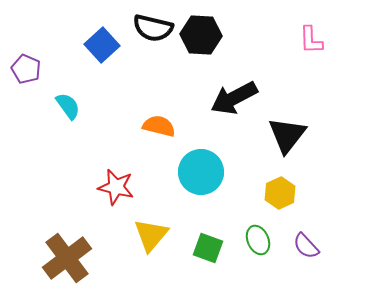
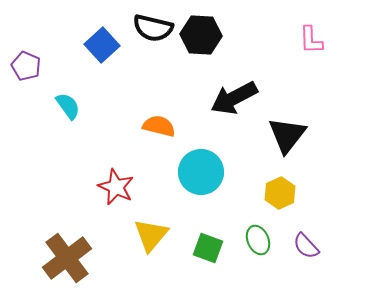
purple pentagon: moved 3 px up
red star: rotated 12 degrees clockwise
